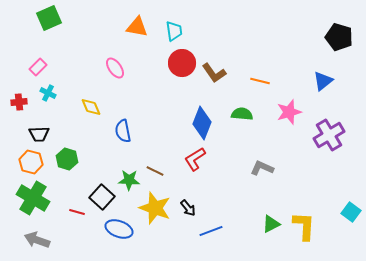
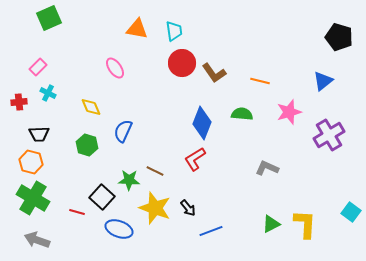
orange triangle: moved 2 px down
blue semicircle: rotated 35 degrees clockwise
green hexagon: moved 20 px right, 14 px up
gray L-shape: moved 5 px right
yellow L-shape: moved 1 px right, 2 px up
